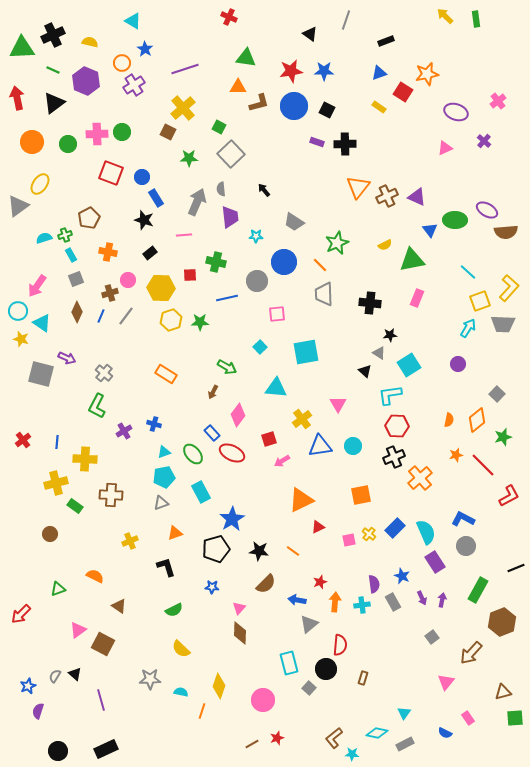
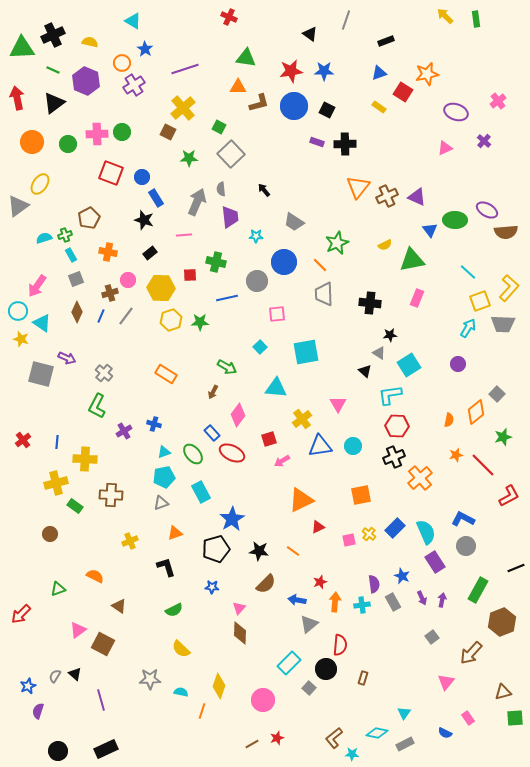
orange diamond at (477, 420): moved 1 px left, 8 px up
cyan rectangle at (289, 663): rotated 60 degrees clockwise
